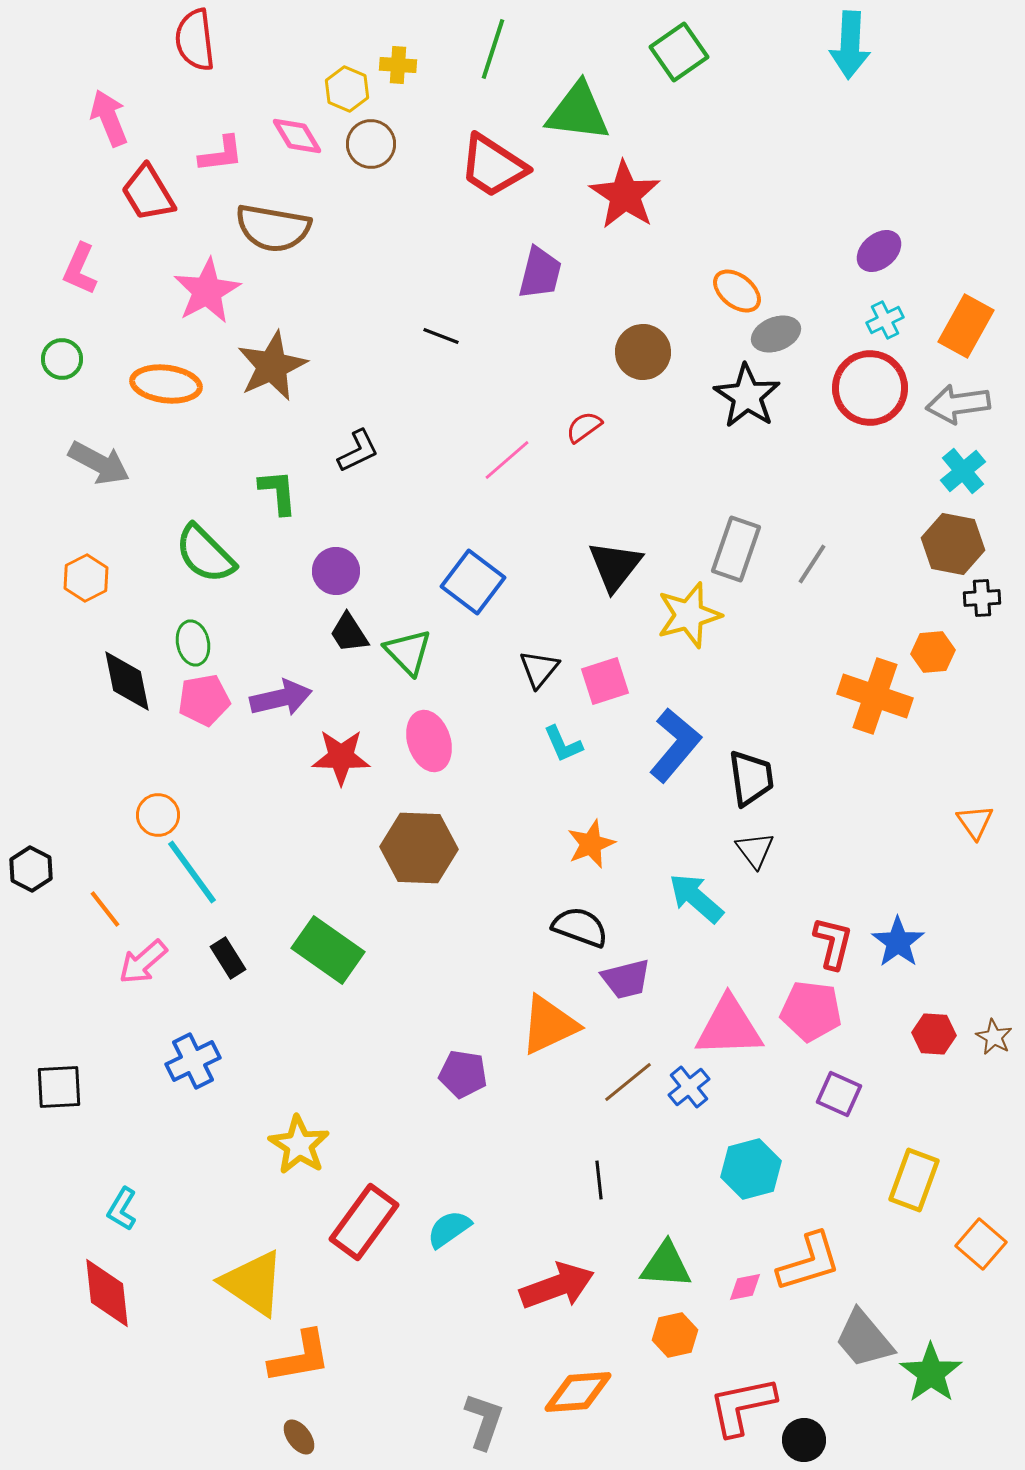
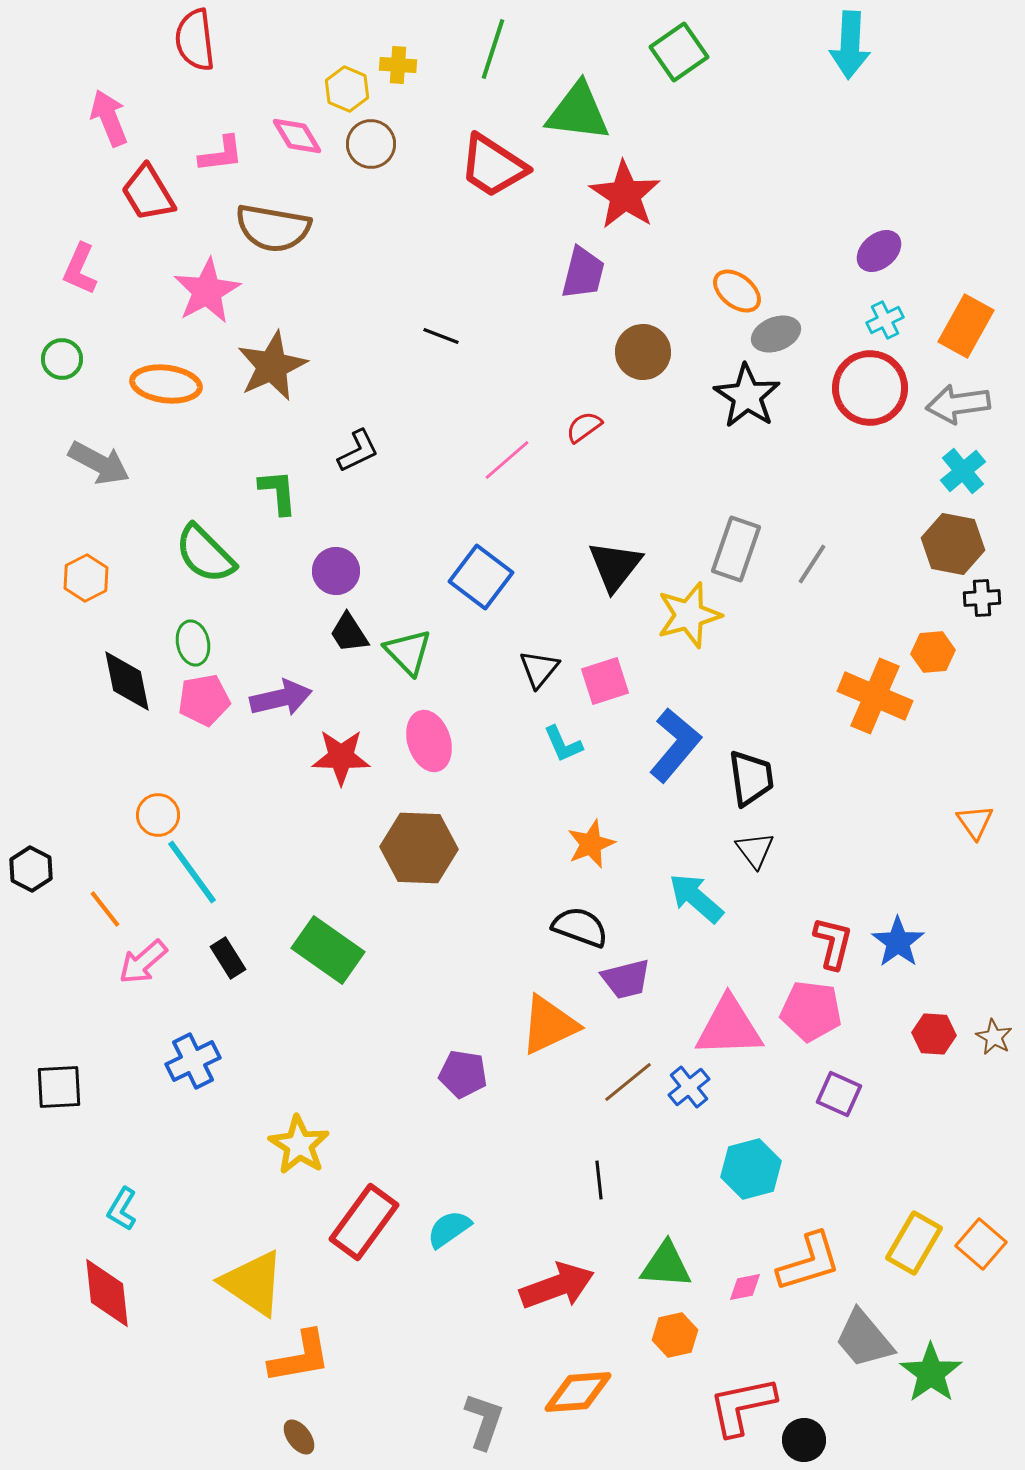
purple trapezoid at (540, 273): moved 43 px right
blue square at (473, 582): moved 8 px right, 5 px up
orange cross at (875, 696): rotated 4 degrees clockwise
yellow rectangle at (914, 1180): moved 63 px down; rotated 10 degrees clockwise
